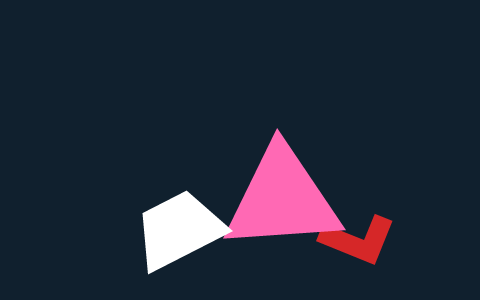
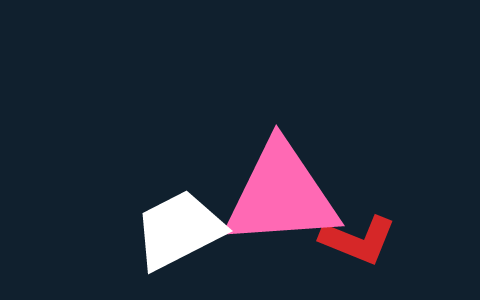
pink triangle: moved 1 px left, 4 px up
